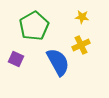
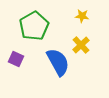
yellow star: moved 1 px up
yellow cross: rotated 18 degrees counterclockwise
